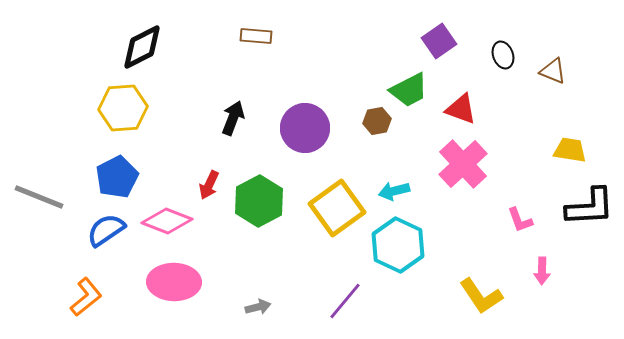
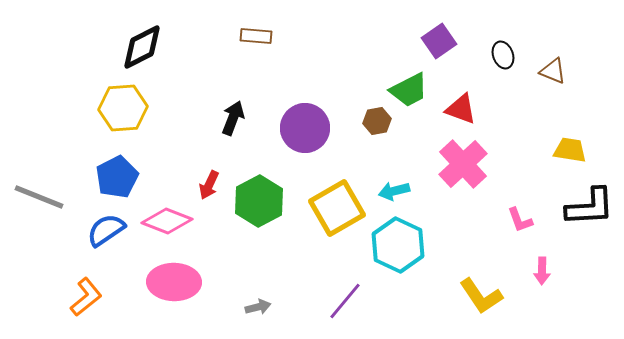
yellow square: rotated 6 degrees clockwise
